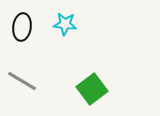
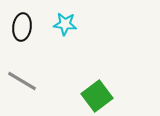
green square: moved 5 px right, 7 px down
